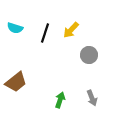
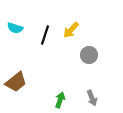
black line: moved 2 px down
